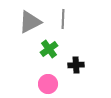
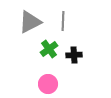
gray line: moved 2 px down
black cross: moved 2 px left, 10 px up
